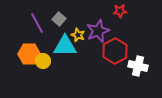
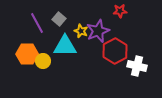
yellow star: moved 3 px right, 4 px up
orange hexagon: moved 2 px left
white cross: moved 1 px left
